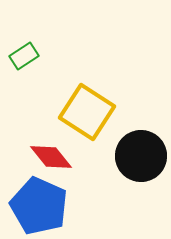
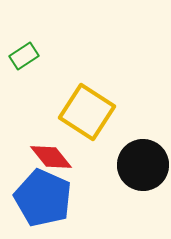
black circle: moved 2 px right, 9 px down
blue pentagon: moved 4 px right, 8 px up
